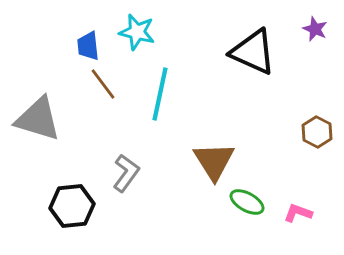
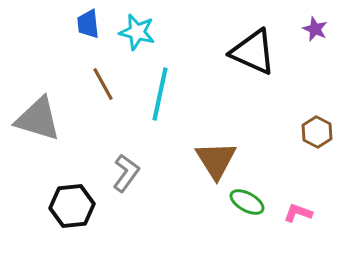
blue trapezoid: moved 22 px up
brown line: rotated 8 degrees clockwise
brown triangle: moved 2 px right, 1 px up
